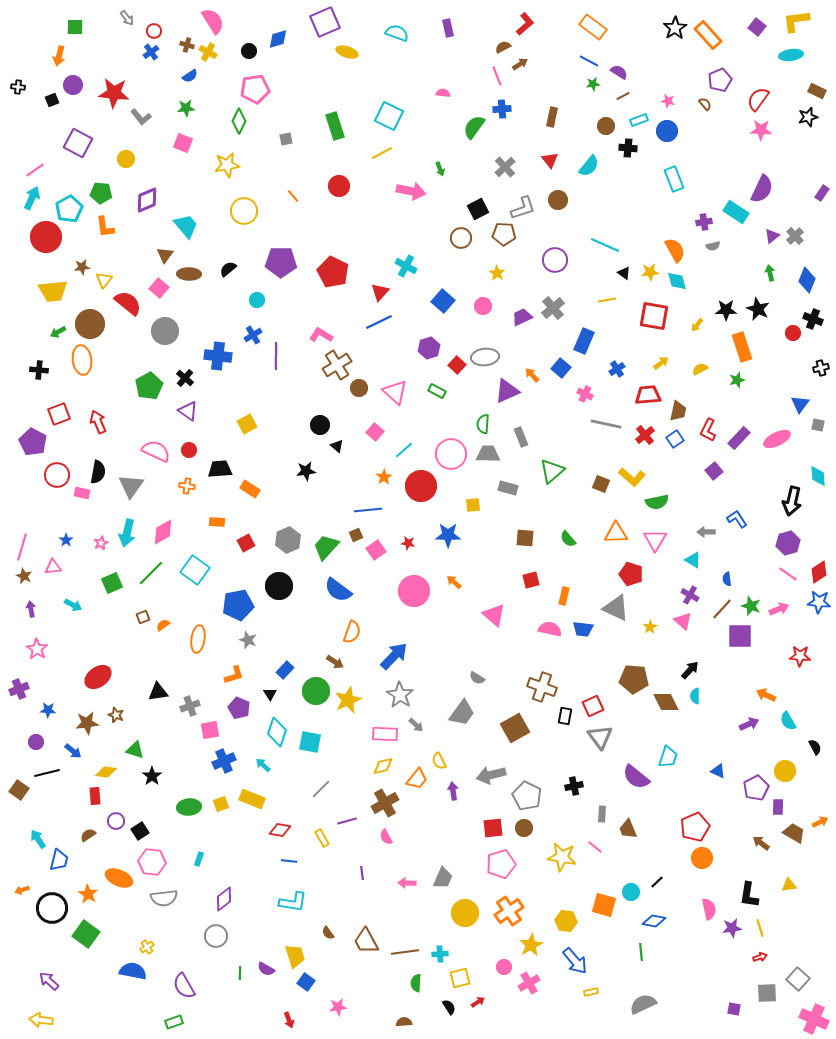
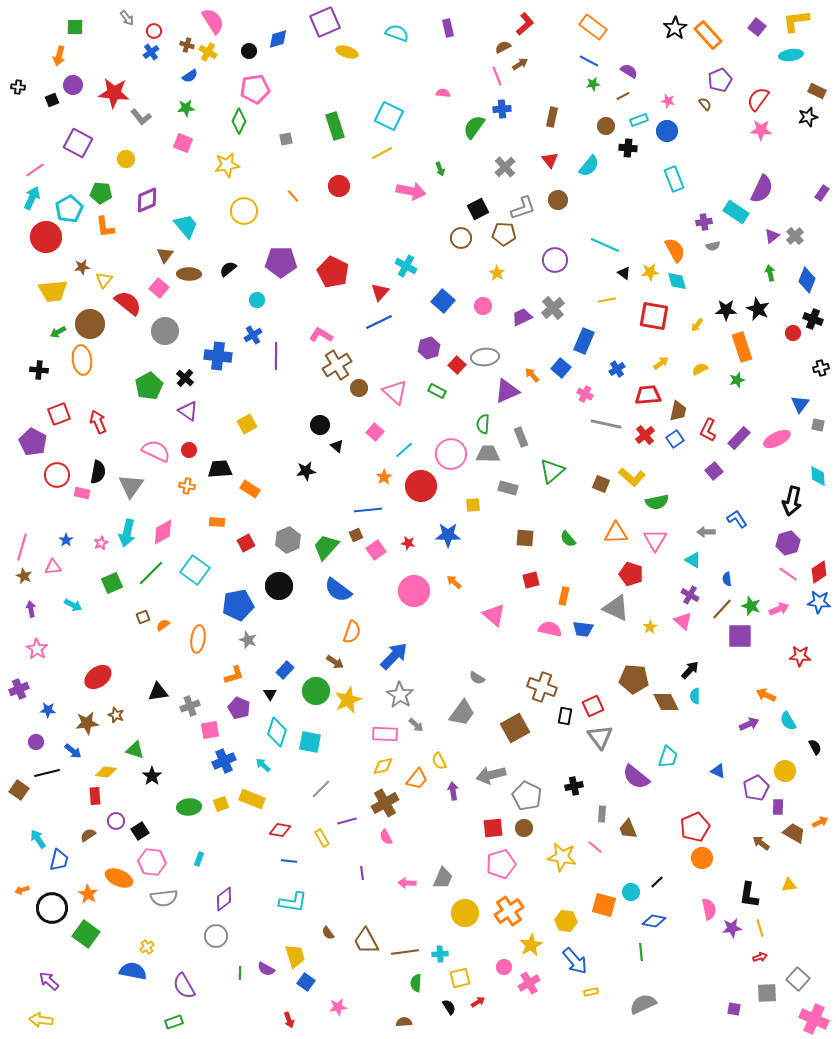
purple semicircle at (619, 72): moved 10 px right, 1 px up
